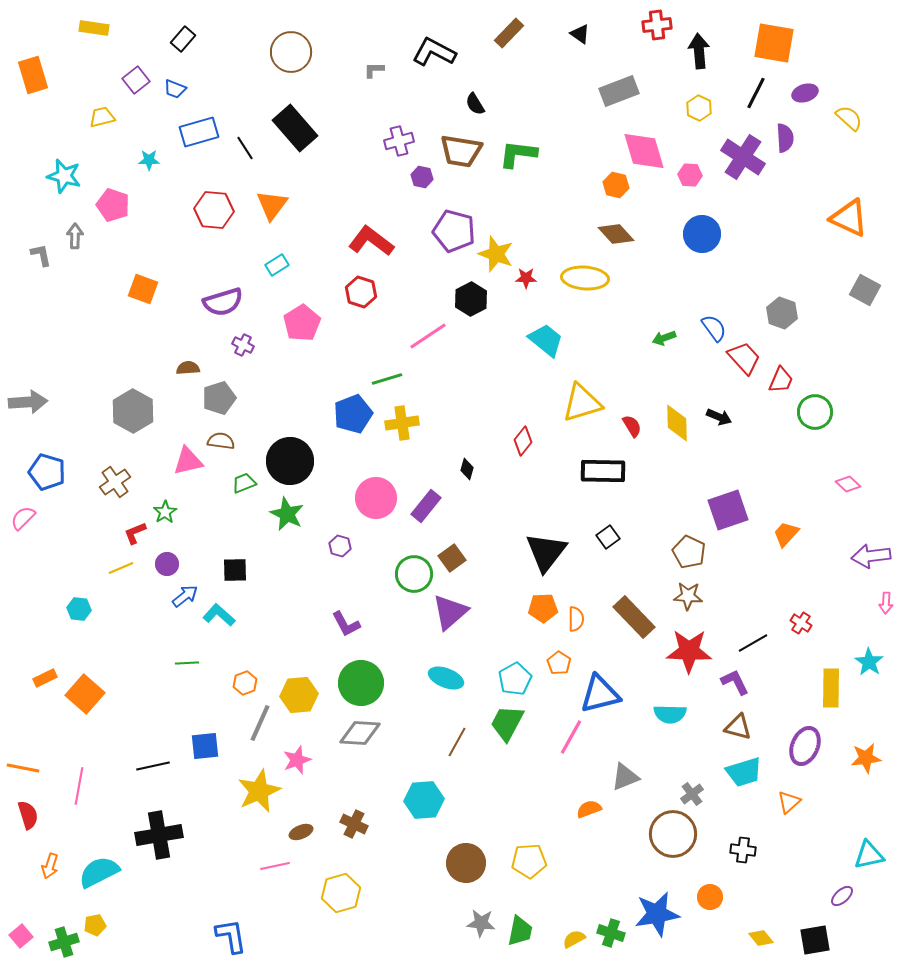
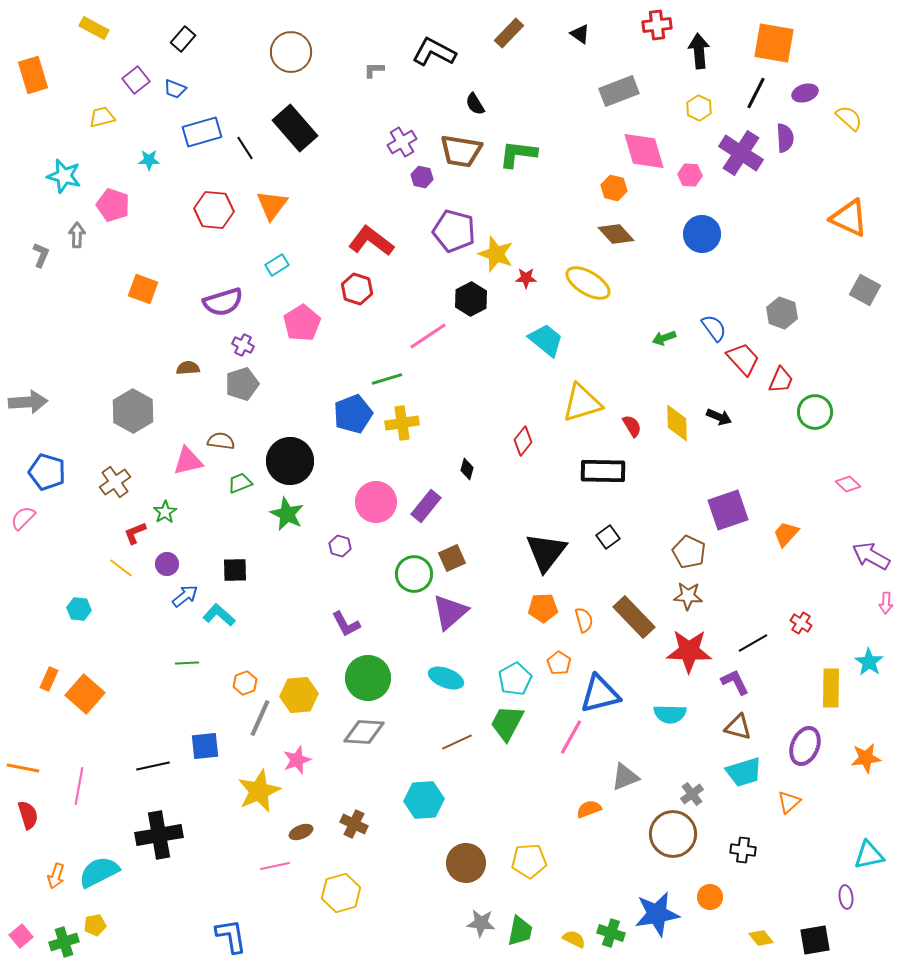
yellow rectangle at (94, 28): rotated 20 degrees clockwise
blue rectangle at (199, 132): moved 3 px right
purple cross at (399, 141): moved 3 px right, 1 px down; rotated 16 degrees counterclockwise
purple cross at (743, 157): moved 2 px left, 4 px up
orange hexagon at (616, 185): moved 2 px left, 3 px down
gray arrow at (75, 236): moved 2 px right, 1 px up
gray L-shape at (41, 255): rotated 35 degrees clockwise
yellow ellipse at (585, 278): moved 3 px right, 5 px down; rotated 27 degrees clockwise
red hexagon at (361, 292): moved 4 px left, 3 px up
red trapezoid at (744, 358): moved 1 px left, 1 px down
gray pentagon at (219, 398): moved 23 px right, 14 px up
green trapezoid at (244, 483): moved 4 px left
pink circle at (376, 498): moved 4 px down
purple arrow at (871, 556): rotated 36 degrees clockwise
brown square at (452, 558): rotated 12 degrees clockwise
yellow line at (121, 568): rotated 60 degrees clockwise
orange semicircle at (576, 619): moved 8 px right, 1 px down; rotated 15 degrees counterclockwise
orange rectangle at (45, 678): moved 4 px right, 1 px down; rotated 40 degrees counterclockwise
green circle at (361, 683): moved 7 px right, 5 px up
gray line at (260, 723): moved 5 px up
gray diamond at (360, 733): moved 4 px right, 1 px up
brown line at (457, 742): rotated 36 degrees clockwise
orange arrow at (50, 866): moved 6 px right, 10 px down
purple ellipse at (842, 896): moved 4 px right, 1 px down; rotated 55 degrees counterclockwise
yellow semicircle at (574, 939): rotated 55 degrees clockwise
